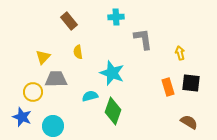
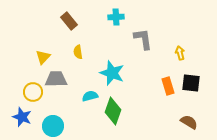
orange rectangle: moved 1 px up
